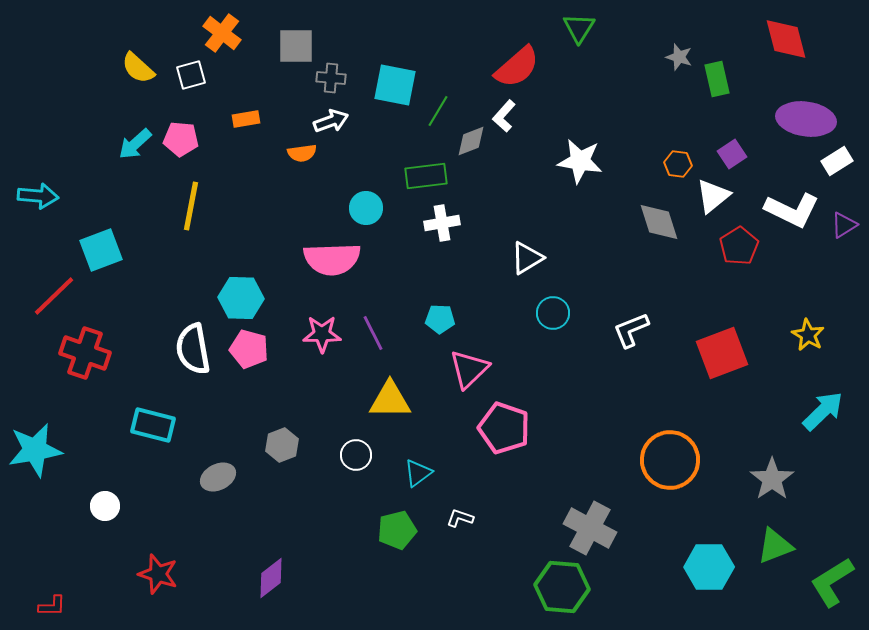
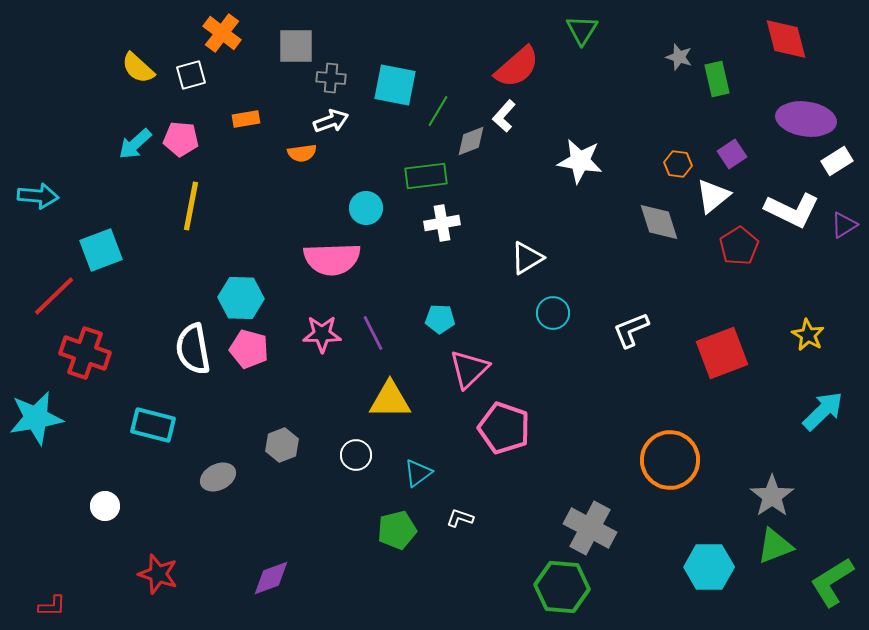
green triangle at (579, 28): moved 3 px right, 2 px down
cyan star at (35, 450): moved 1 px right, 32 px up
gray star at (772, 479): moved 17 px down
purple diamond at (271, 578): rotated 18 degrees clockwise
